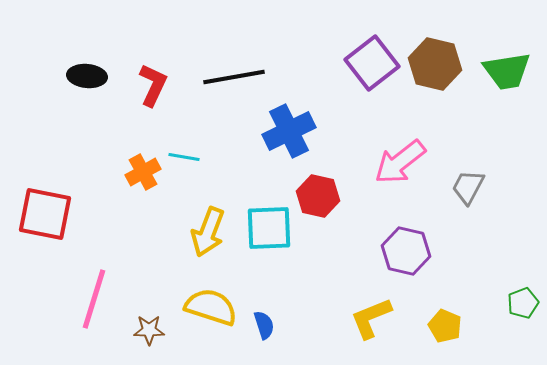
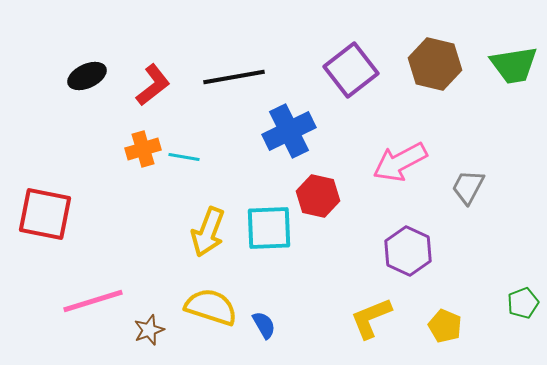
purple square: moved 21 px left, 7 px down
green trapezoid: moved 7 px right, 6 px up
black ellipse: rotated 30 degrees counterclockwise
red L-shape: rotated 27 degrees clockwise
pink arrow: rotated 10 degrees clockwise
orange cross: moved 23 px up; rotated 12 degrees clockwise
purple hexagon: moved 2 px right; rotated 12 degrees clockwise
pink line: moved 1 px left, 2 px down; rotated 56 degrees clockwise
blue semicircle: rotated 12 degrees counterclockwise
brown star: rotated 20 degrees counterclockwise
